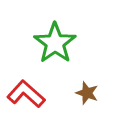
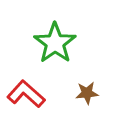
brown star: rotated 25 degrees counterclockwise
